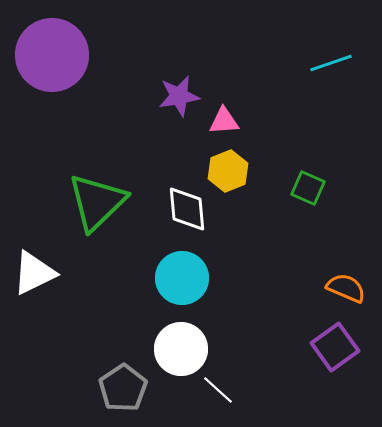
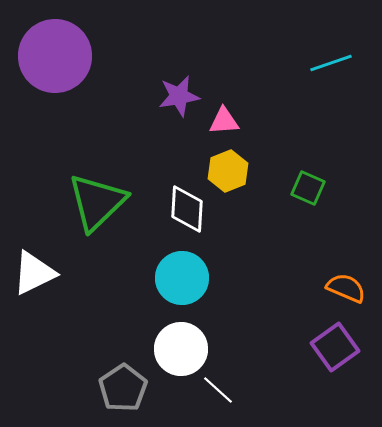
purple circle: moved 3 px right, 1 px down
white diamond: rotated 9 degrees clockwise
